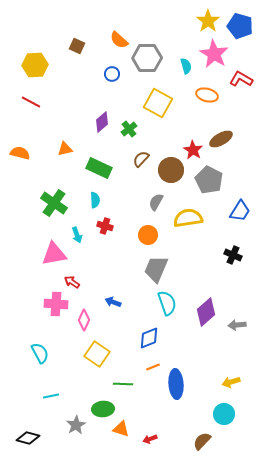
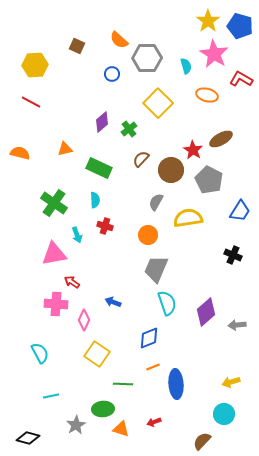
yellow square at (158, 103): rotated 16 degrees clockwise
red arrow at (150, 439): moved 4 px right, 17 px up
